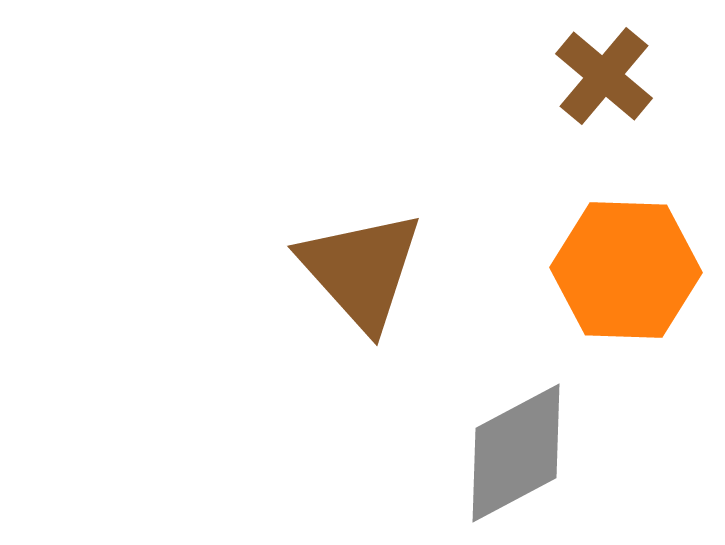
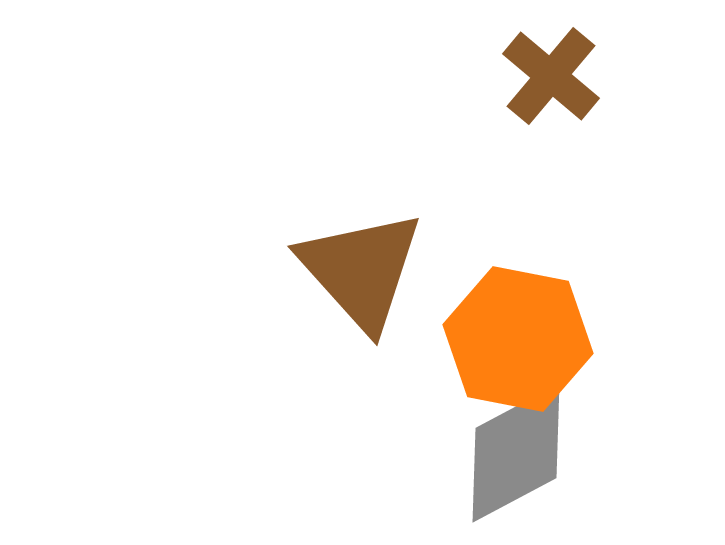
brown cross: moved 53 px left
orange hexagon: moved 108 px left, 69 px down; rotated 9 degrees clockwise
